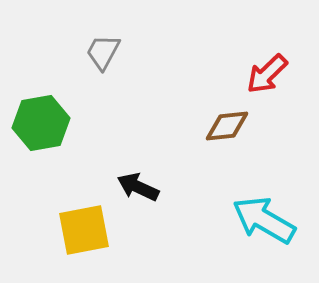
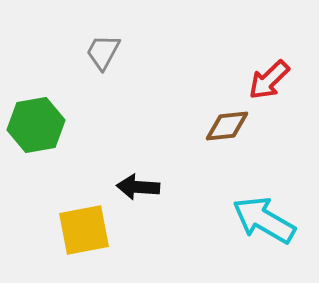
red arrow: moved 2 px right, 6 px down
green hexagon: moved 5 px left, 2 px down
black arrow: rotated 21 degrees counterclockwise
